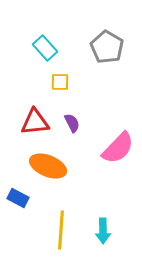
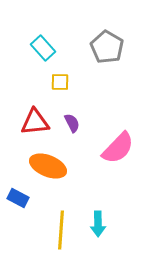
cyan rectangle: moved 2 px left
cyan arrow: moved 5 px left, 7 px up
